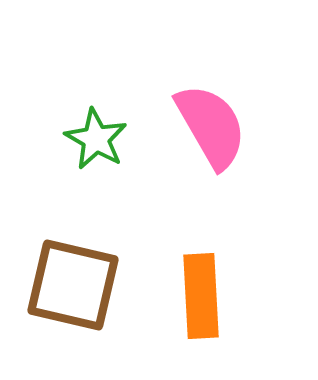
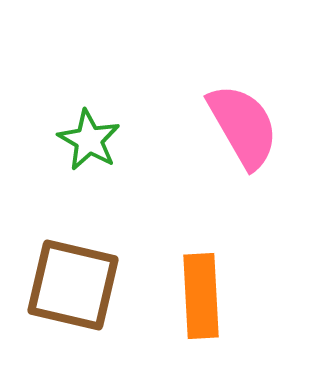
pink semicircle: moved 32 px right
green star: moved 7 px left, 1 px down
